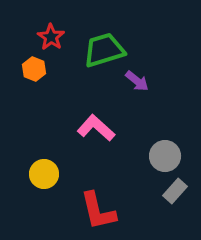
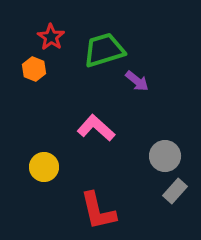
yellow circle: moved 7 px up
